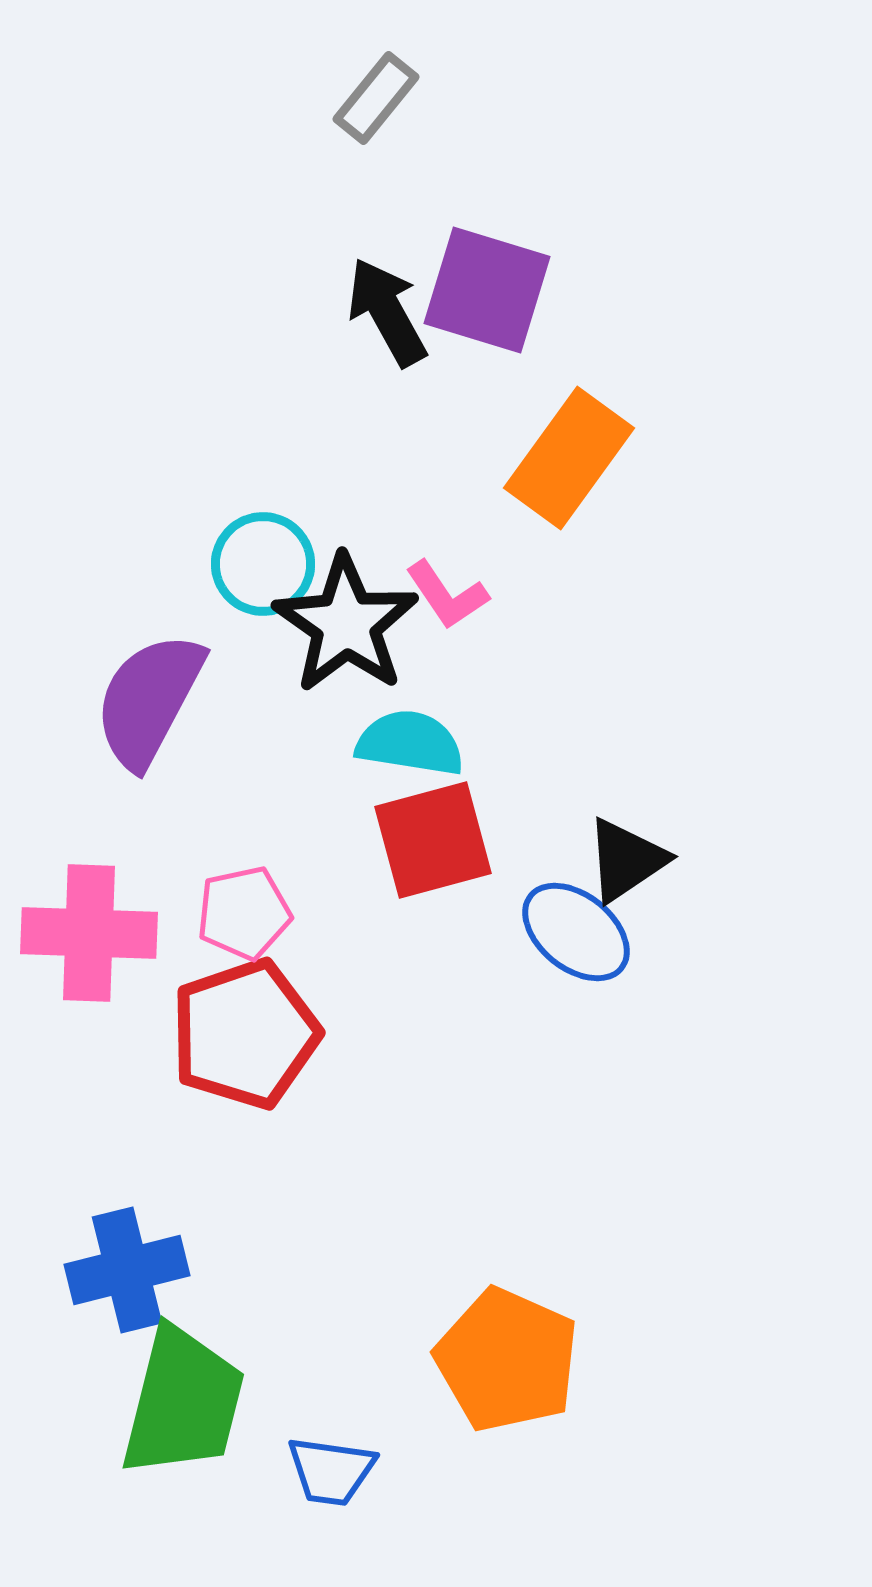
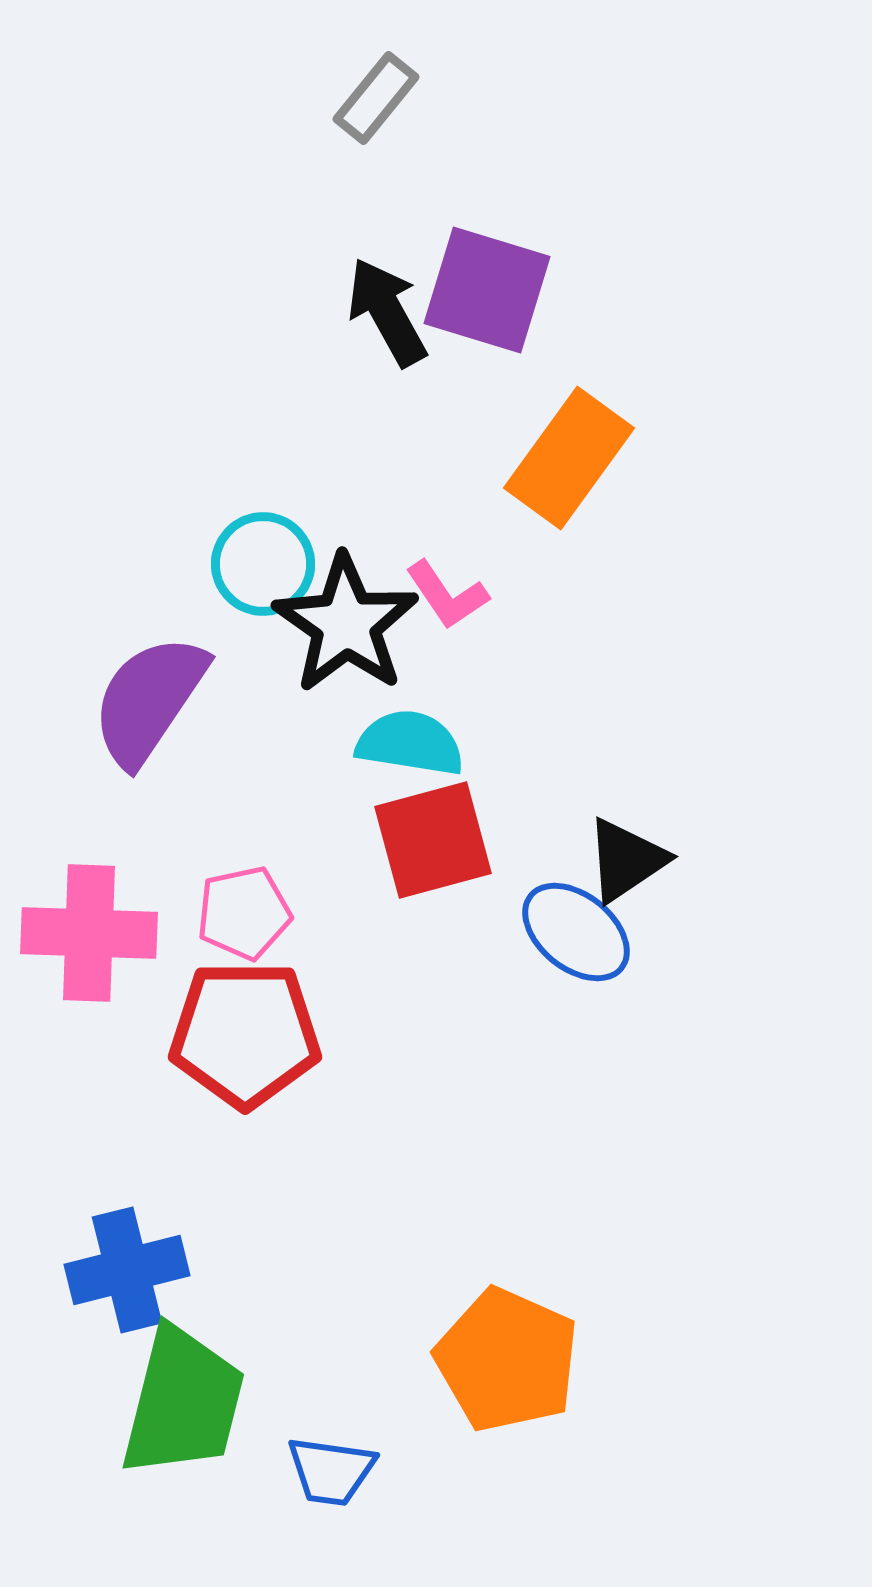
purple semicircle: rotated 6 degrees clockwise
red pentagon: rotated 19 degrees clockwise
